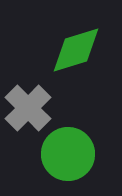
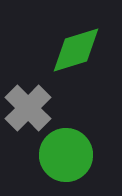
green circle: moved 2 px left, 1 px down
